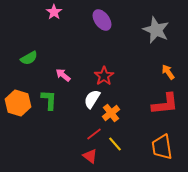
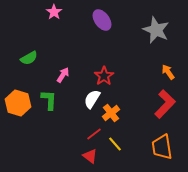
pink arrow: rotated 84 degrees clockwise
red L-shape: rotated 40 degrees counterclockwise
